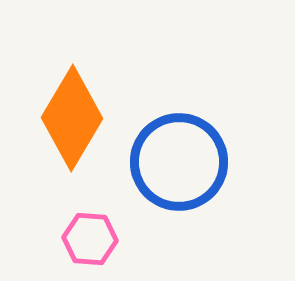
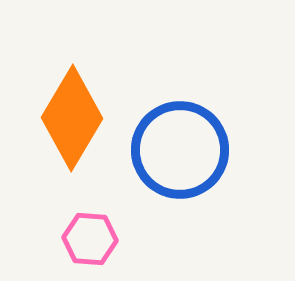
blue circle: moved 1 px right, 12 px up
